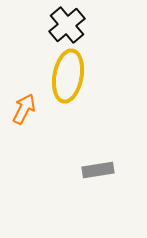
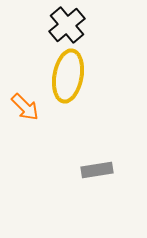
orange arrow: moved 1 px right, 2 px up; rotated 108 degrees clockwise
gray rectangle: moved 1 px left
